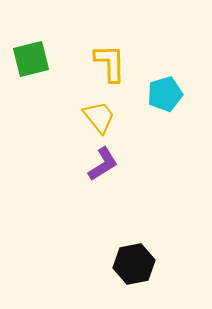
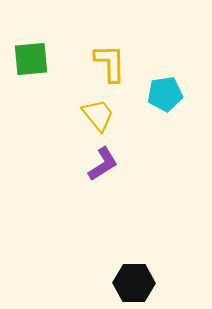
green square: rotated 9 degrees clockwise
cyan pentagon: rotated 8 degrees clockwise
yellow trapezoid: moved 1 px left, 2 px up
black hexagon: moved 19 px down; rotated 12 degrees clockwise
